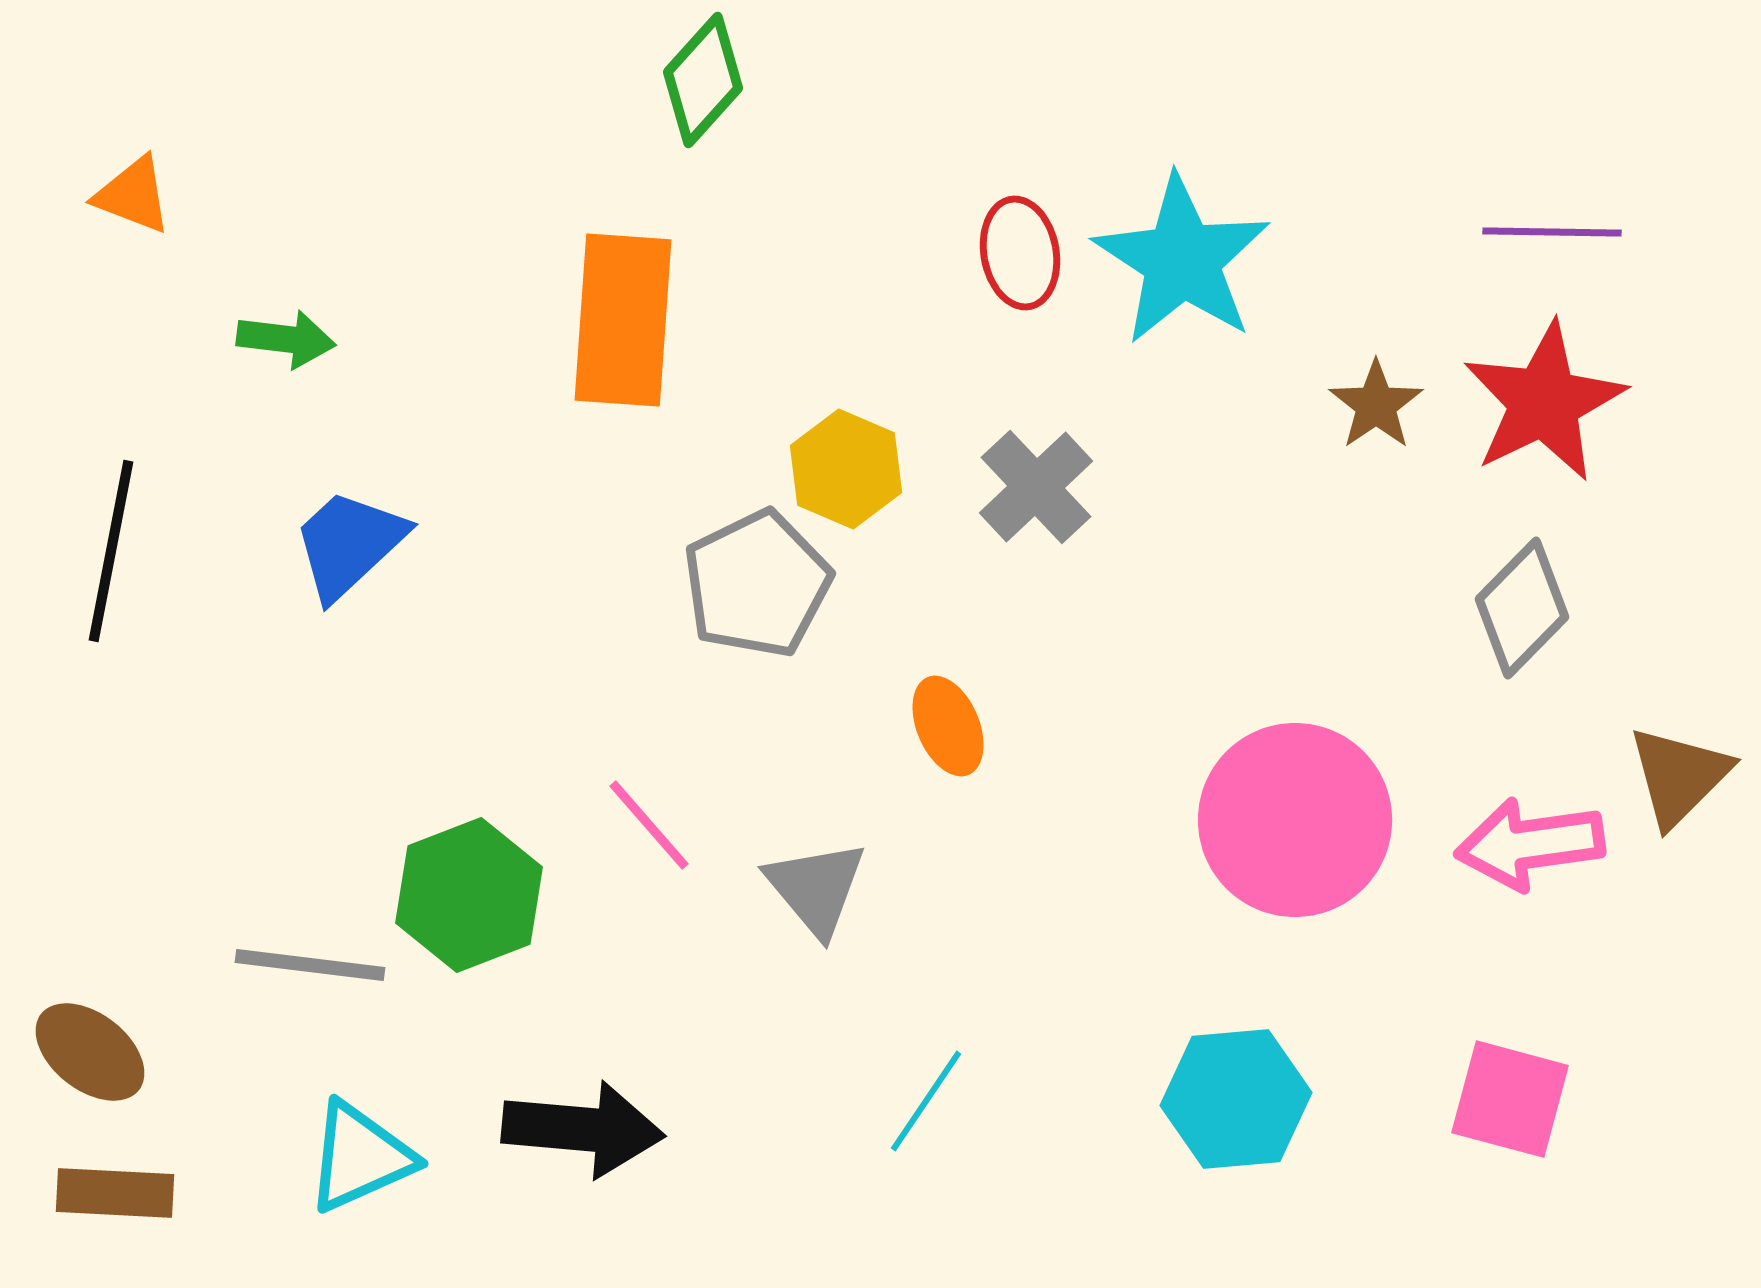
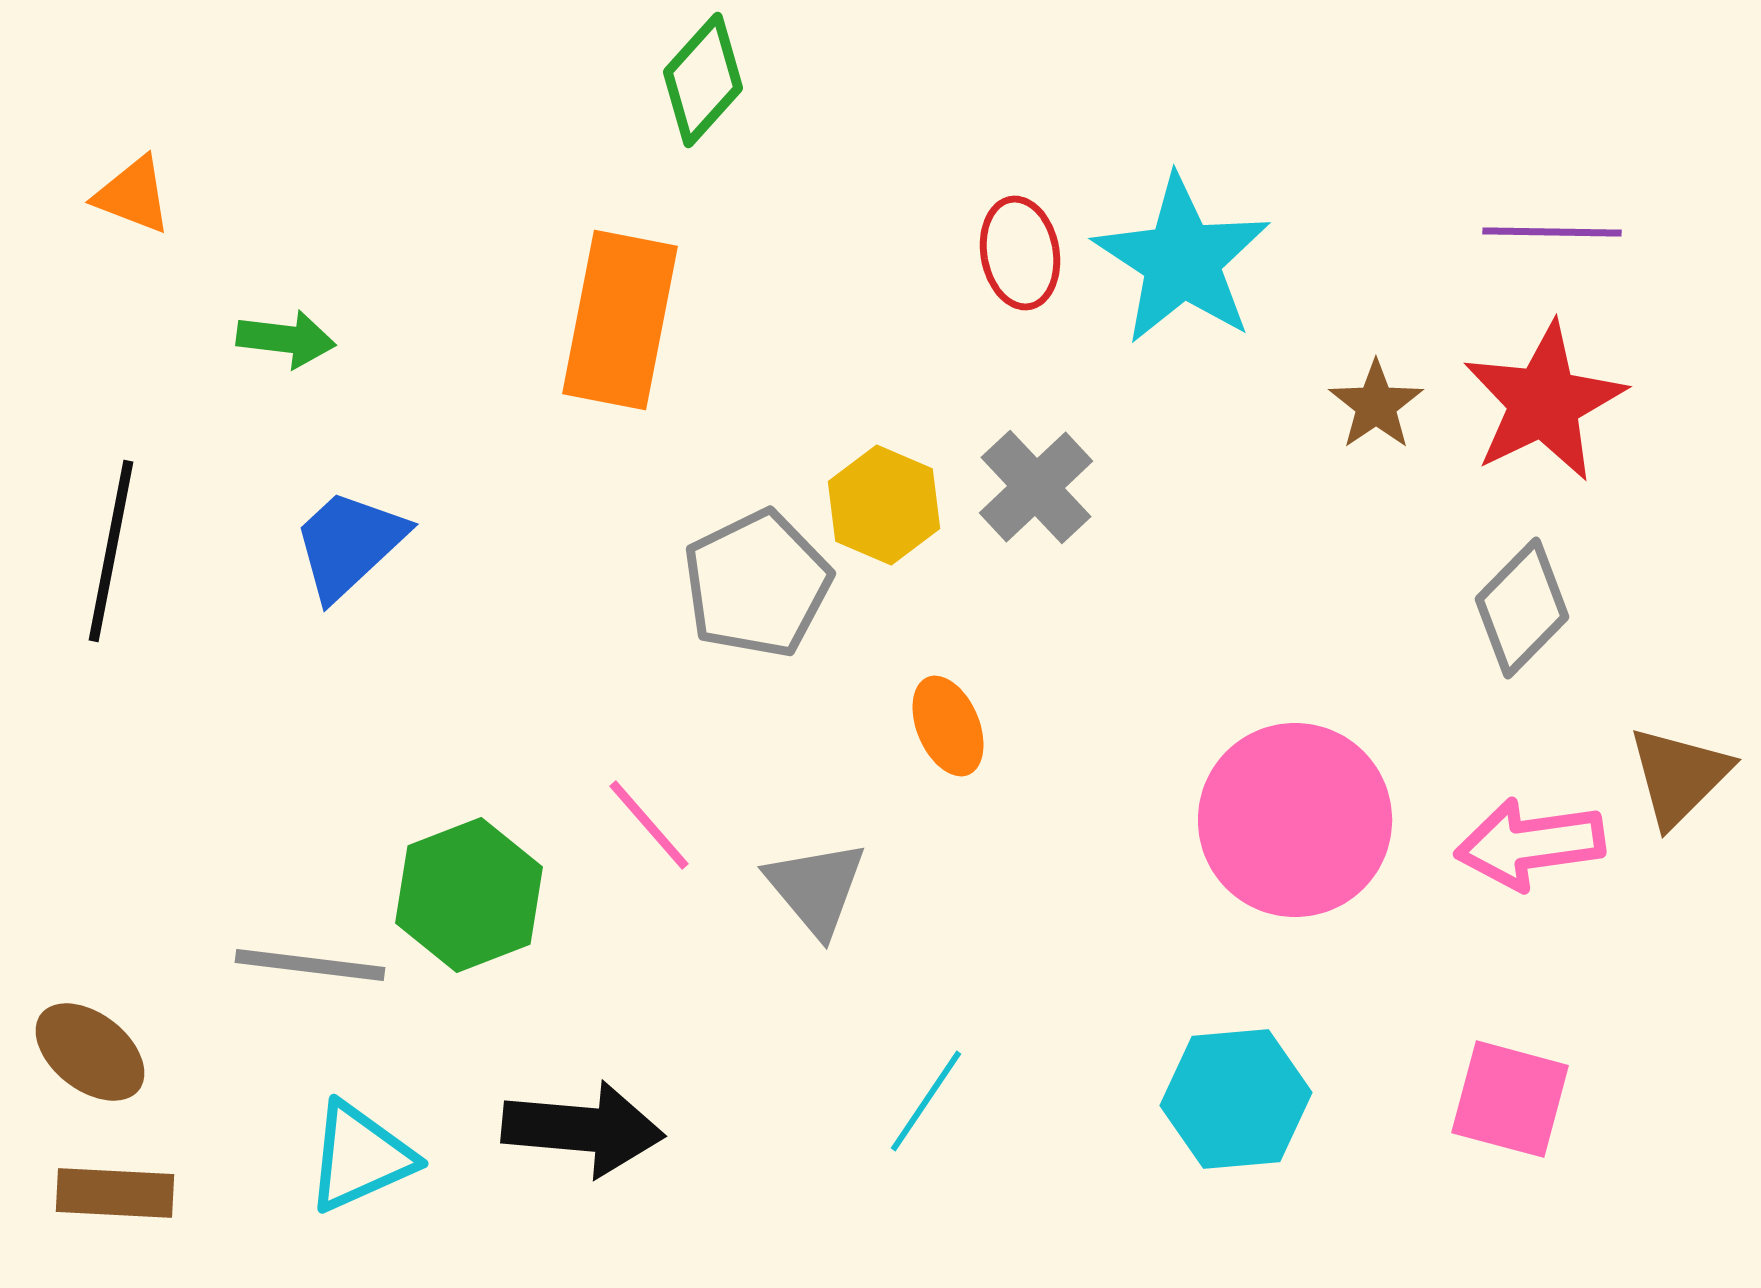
orange rectangle: moved 3 px left; rotated 7 degrees clockwise
yellow hexagon: moved 38 px right, 36 px down
